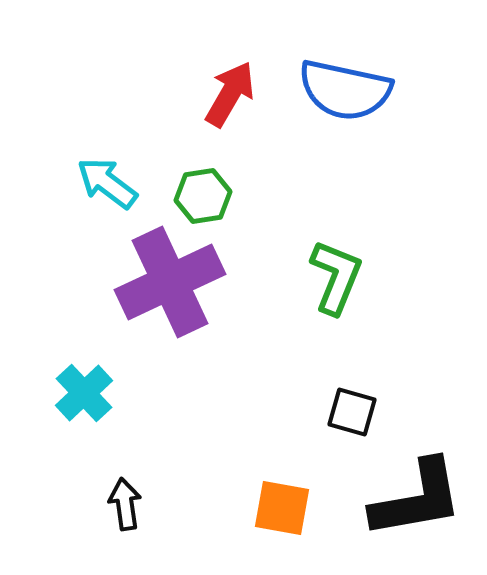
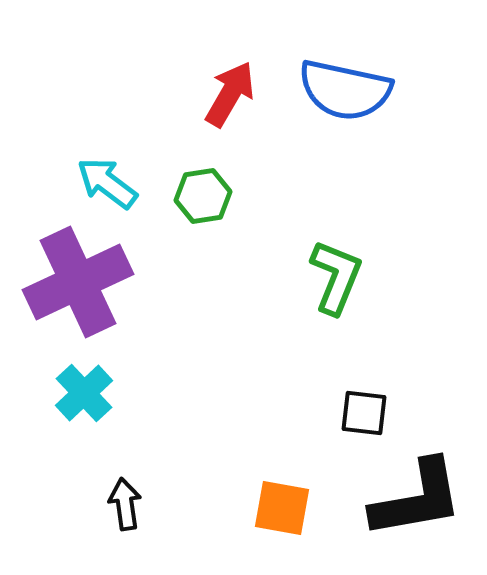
purple cross: moved 92 px left
black square: moved 12 px right, 1 px down; rotated 9 degrees counterclockwise
